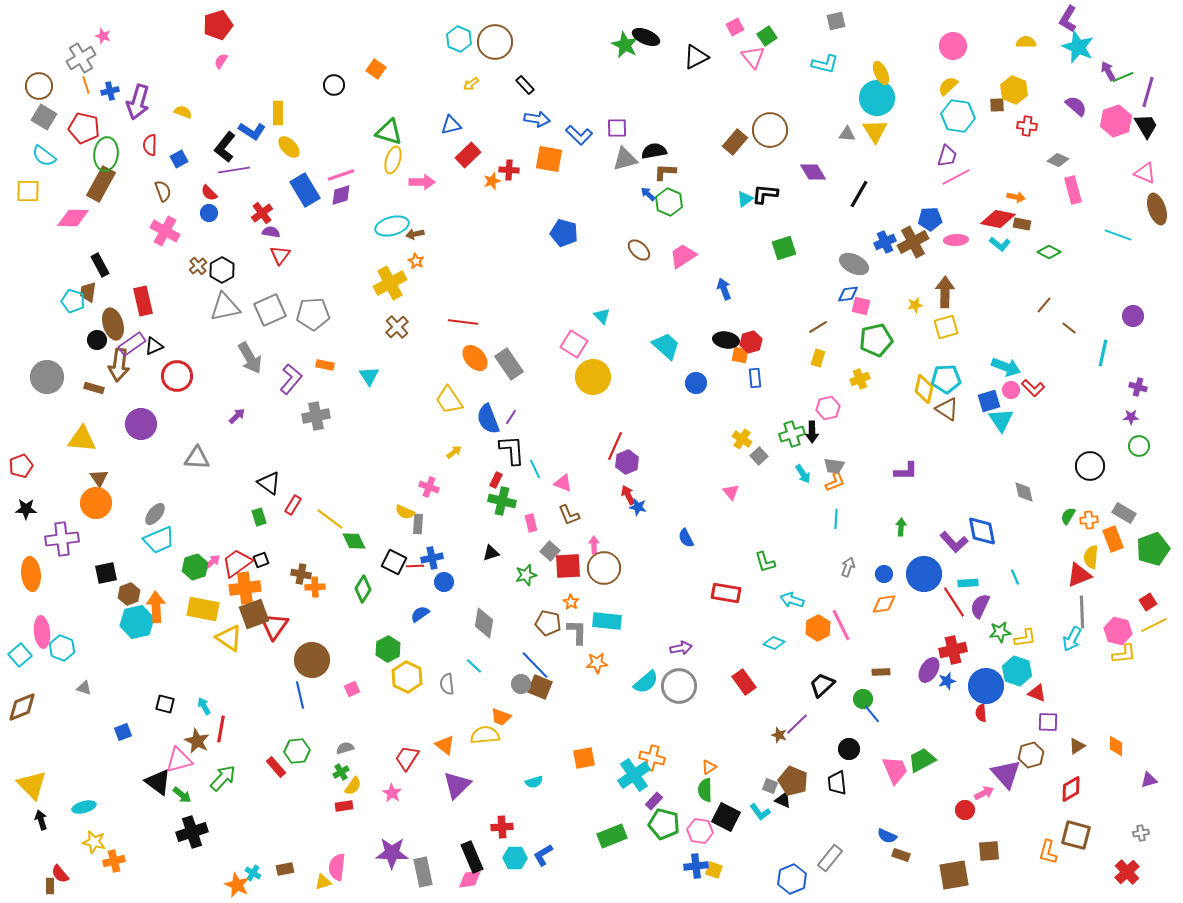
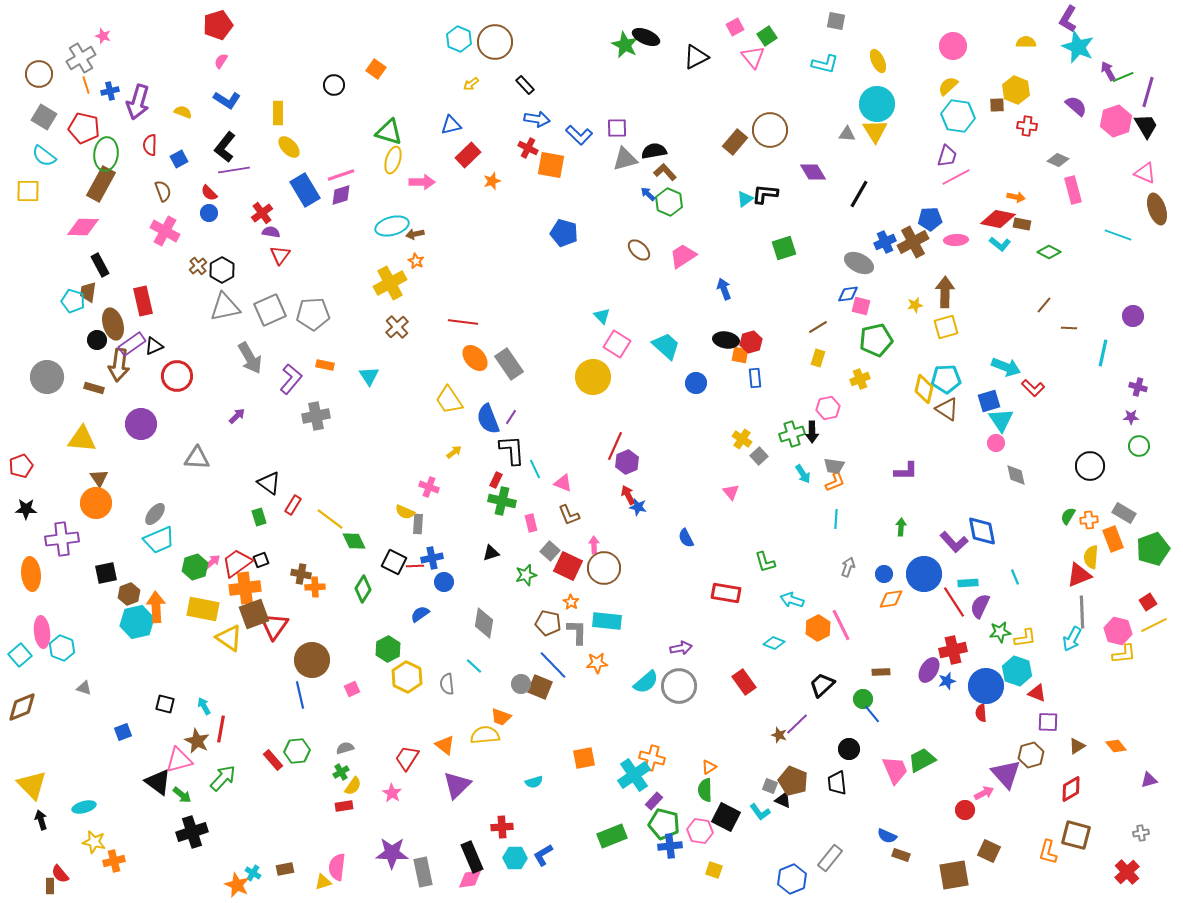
gray square at (836, 21): rotated 24 degrees clockwise
yellow ellipse at (881, 73): moved 3 px left, 12 px up
brown circle at (39, 86): moved 12 px up
yellow hexagon at (1014, 90): moved 2 px right
cyan circle at (877, 98): moved 6 px down
blue L-shape at (252, 131): moved 25 px left, 31 px up
orange square at (549, 159): moved 2 px right, 6 px down
red cross at (509, 170): moved 19 px right, 22 px up; rotated 24 degrees clockwise
brown L-shape at (665, 172): rotated 45 degrees clockwise
pink diamond at (73, 218): moved 10 px right, 9 px down
gray ellipse at (854, 264): moved 5 px right, 1 px up
brown line at (1069, 328): rotated 35 degrees counterclockwise
pink square at (574, 344): moved 43 px right
pink circle at (1011, 390): moved 15 px left, 53 px down
gray diamond at (1024, 492): moved 8 px left, 17 px up
red square at (568, 566): rotated 28 degrees clockwise
orange diamond at (884, 604): moved 7 px right, 5 px up
blue line at (535, 665): moved 18 px right
orange diamond at (1116, 746): rotated 40 degrees counterclockwise
red rectangle at (276, 767): moved 3 px left, 7 px up
brown square at (989, 851): rotated 30 degrees clockwise
blue cross at (696, 866): moved 26 px left, 20 px up
